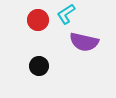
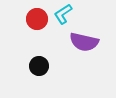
cyan L-shape: moved 3 px left
red circle: moved 1 px left, 1 px up
